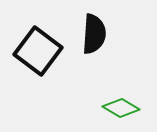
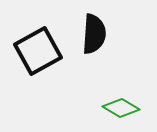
black square: rotated 24 degrees clockwise
